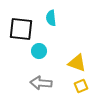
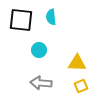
cyan semicircle: moved 1 px up
black square: moved 9 px up
cyan circle: moved 1 px up
yellow triangle: rotated 18 degrees counterclockwise
